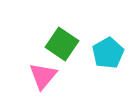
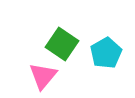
cyan pentagon: moved 2 px left
